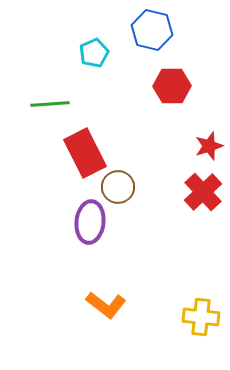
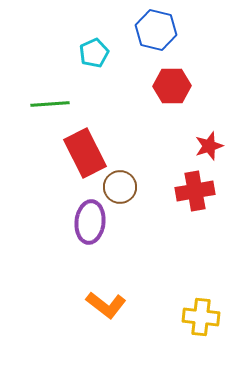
blue hexagon: moved 4 px right
brown circle: moved 2 px right
red cross: moved 8 px left, 1 px up; rotated 33 degrees clockwise
